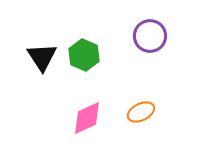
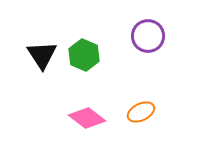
purple circle: moved 2 px left
black triangle: moved 2 px up
pink diamond: rotated 63 degrees clockwise
